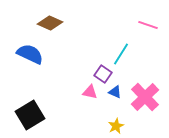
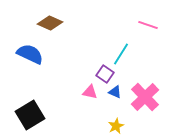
purple square: moved 2 px right
